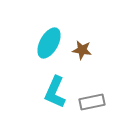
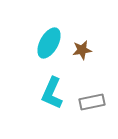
brown star: rotated 18 degrees counterclockwise
cyan L-shape: moved 3 px left, 1 px down
